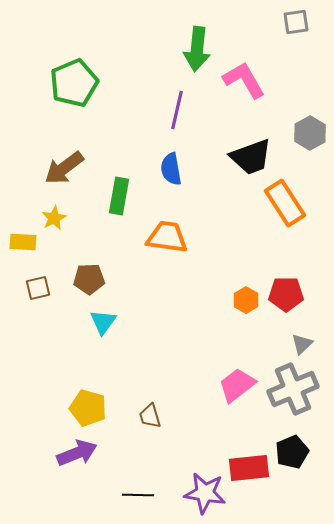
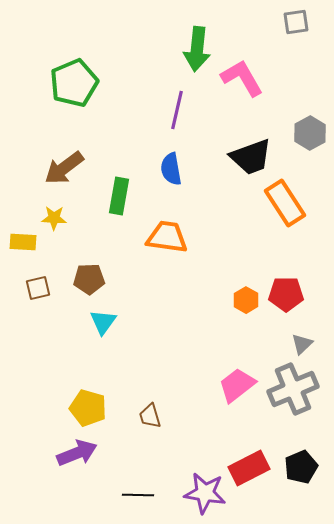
pink L-shape: moved 2 px left, 2 px up
yellow star: rotated 30 degrees clockwise
black pentagon: moved 9 px right, 15 px down
red rectangle: rotated 21 degrees counterclockwise
